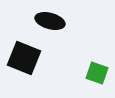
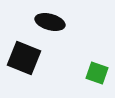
black ellipse: moved 1 px down
